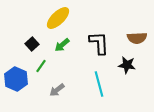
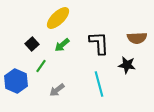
blue hexagon: moved 2 px down
